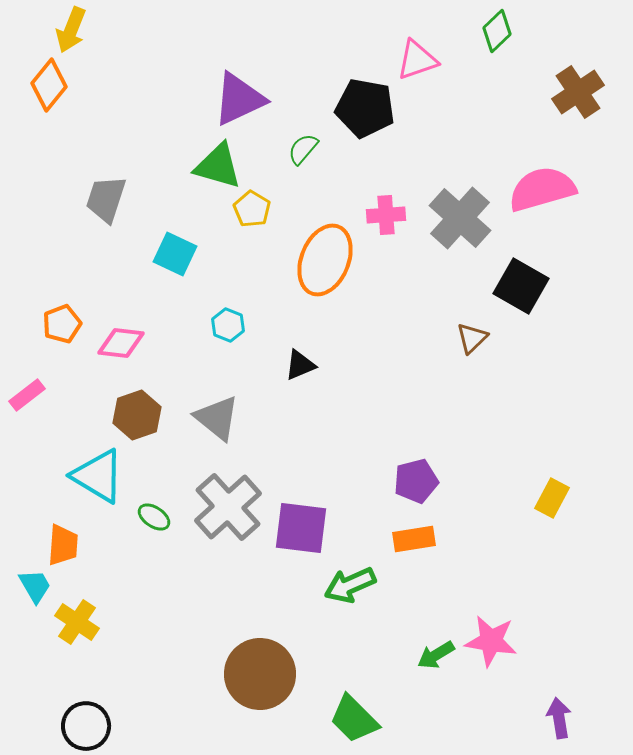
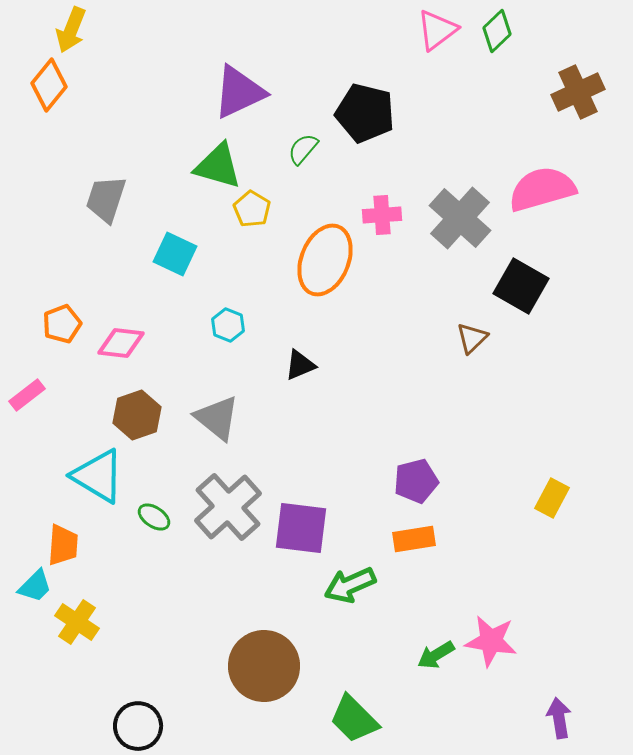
pink triangle at (417, 60): moved 20 px right, 30 px up; rotated 18 degrees counterclockwise
brown cross at (578, 92): rotated 9 degrees clockwise
purple triangle at (239, 99): moved 7 px up
black pentagon at (365, 108): moved 5 px down; rotated 4 degrees clockwise
pink cross at (386, 215): moved 4 px left
cyan trapezoid at (35, 586): rotated 75 degrees clockwise
brown circle at (260, 674): moved 4 px right, 8 px up
black circle at (86, 726): moved 52 px right
